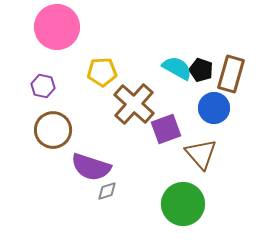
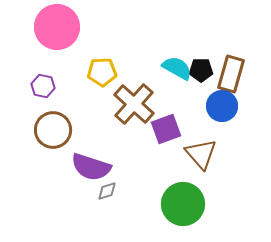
black pentagon: rotated 20 degrees counterclockwise
blue circle: moved 8 px right, 2 px up
